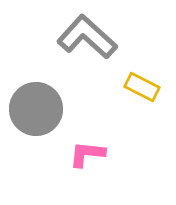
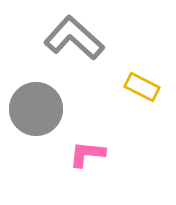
gray L-shape: moved 13 px left, 1 px down
